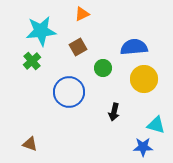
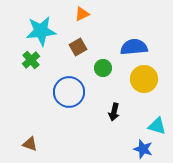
green cross: moved 1 px left, 1 px up
cyan triangle: moved 1 px right, 1 px down
blue star: moved 2 px down; rotated 18 degrees clockwise
